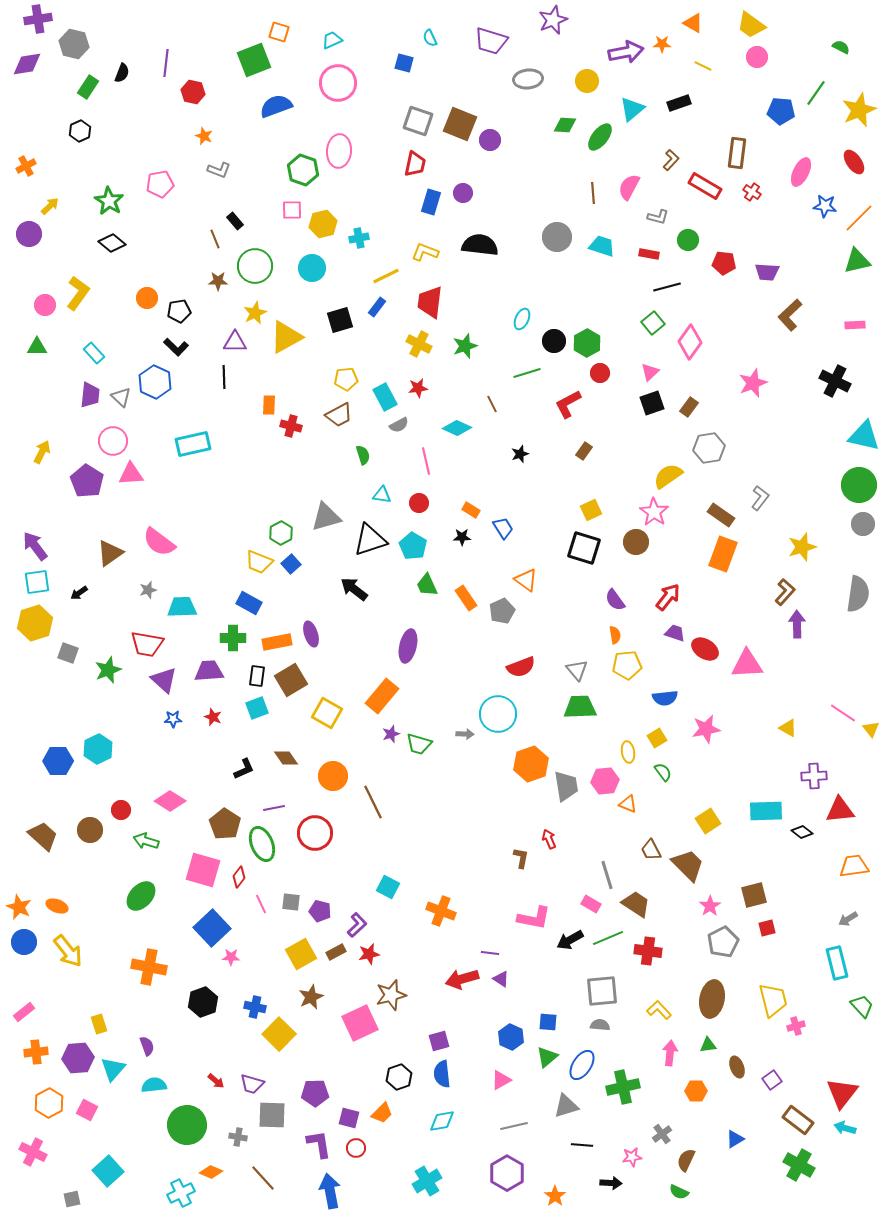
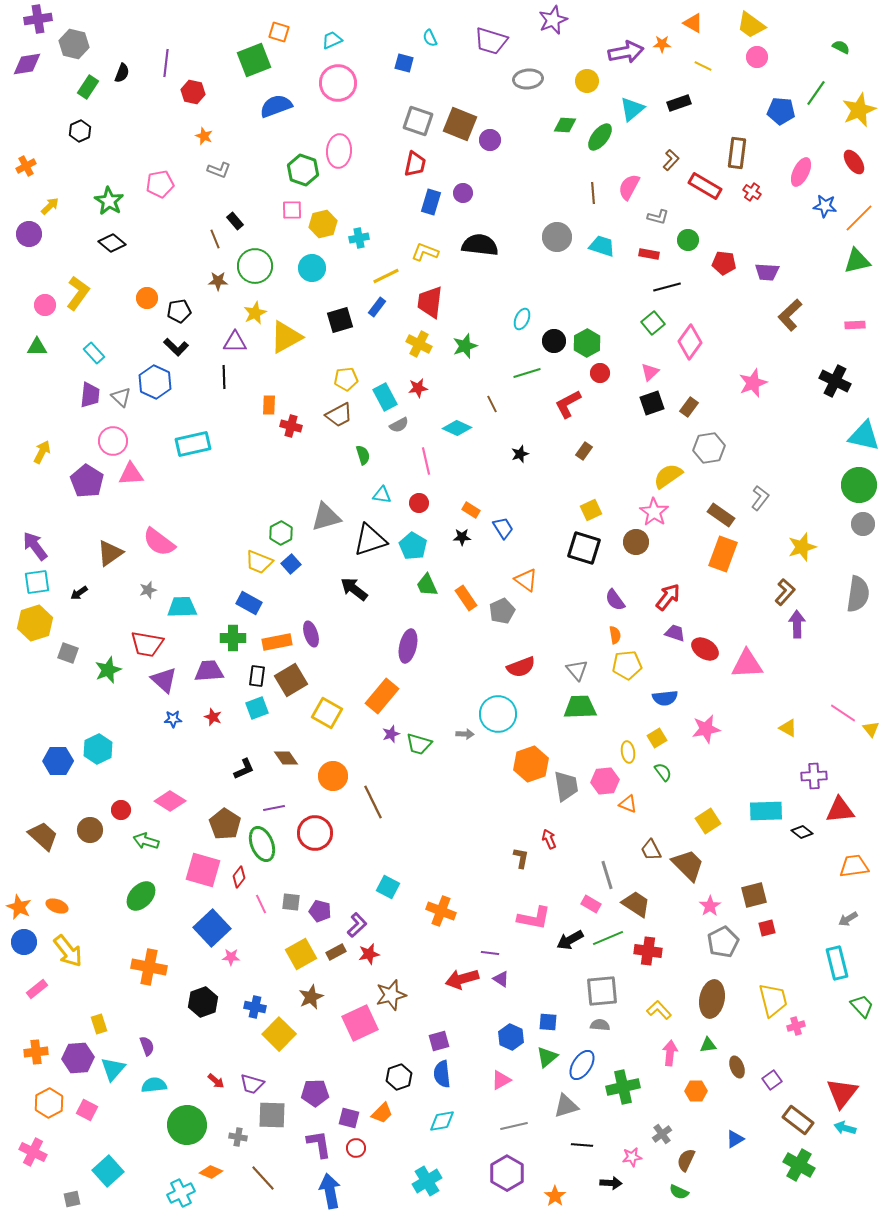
pink rectangle at (24, 1012): moved 13 px right, 23 px up
